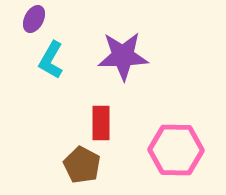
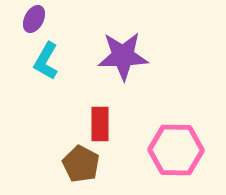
cyan L-shape: moved 5 px left, 1 px down
red rectangle: moved 1 px left, 1 px down
brown pentagon: moved 1 px left, 1 px up
